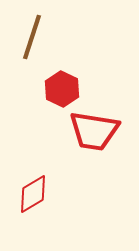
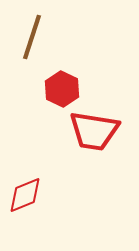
red diamond: moved 8 px left, 1 px down; rotated 9 degrees clockwise
